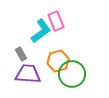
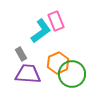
orange hexagon: moved 2 px down; rotated 10 degrees counterclockwise
